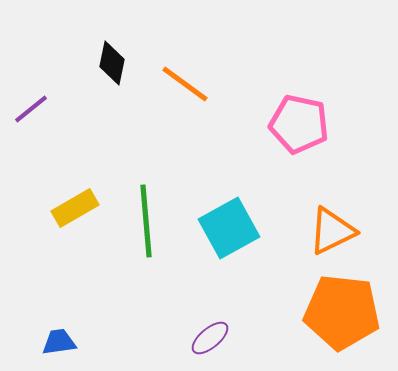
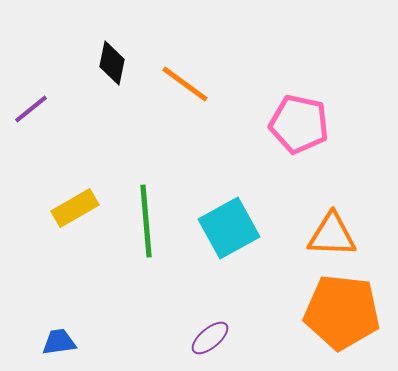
orange triangle: moved 4 px down; rotated 28 degrees clockwise
